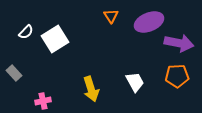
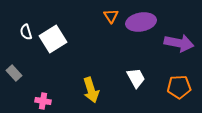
purple ellipse: moved 8 px left; rotated 12 degrees clockwise
white semicircle: rotated 119 degrees clockwise
white square: moved 2 px left
orange pentagon: moved 2 px right, 11 px down
white trapezoid: moved 1 px right, 4 px up
yellow arrow: moved 1 px down
pink cross: rotated 21 degrees clockwise
